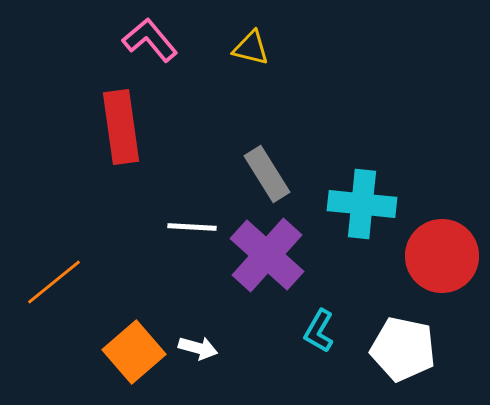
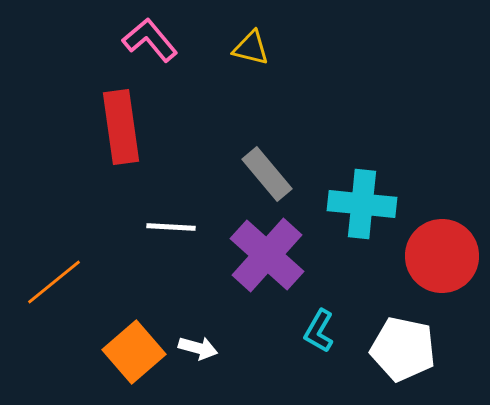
gray rectangle: rotated 8 degrees counterclockwise
white line: moved 21 px left
